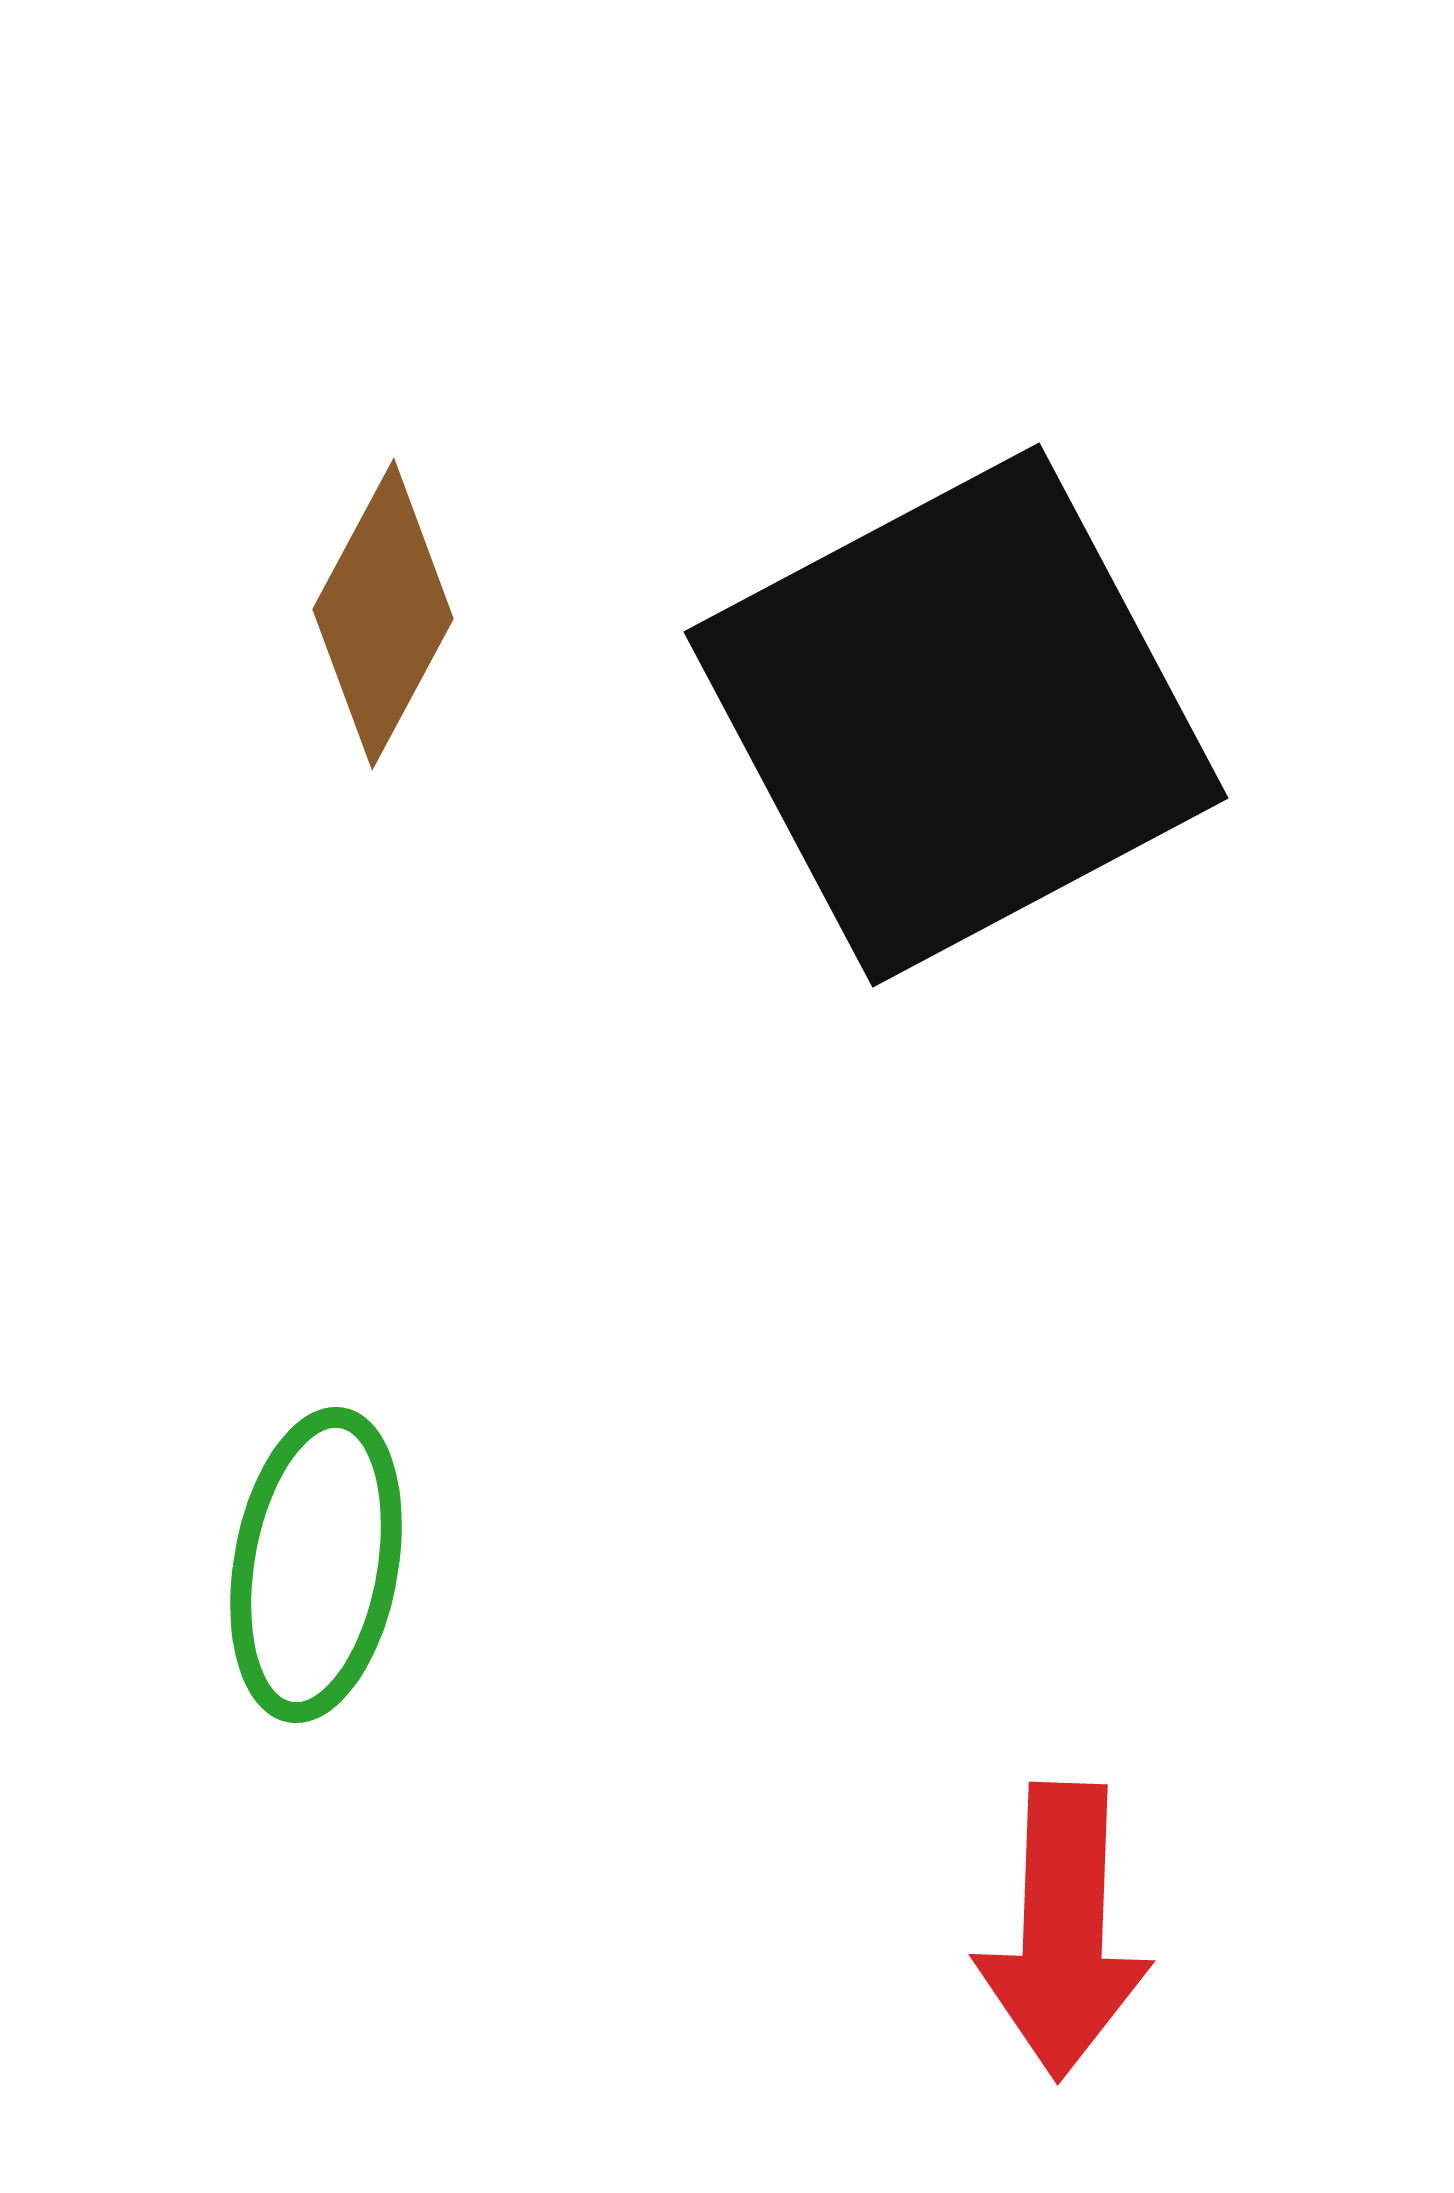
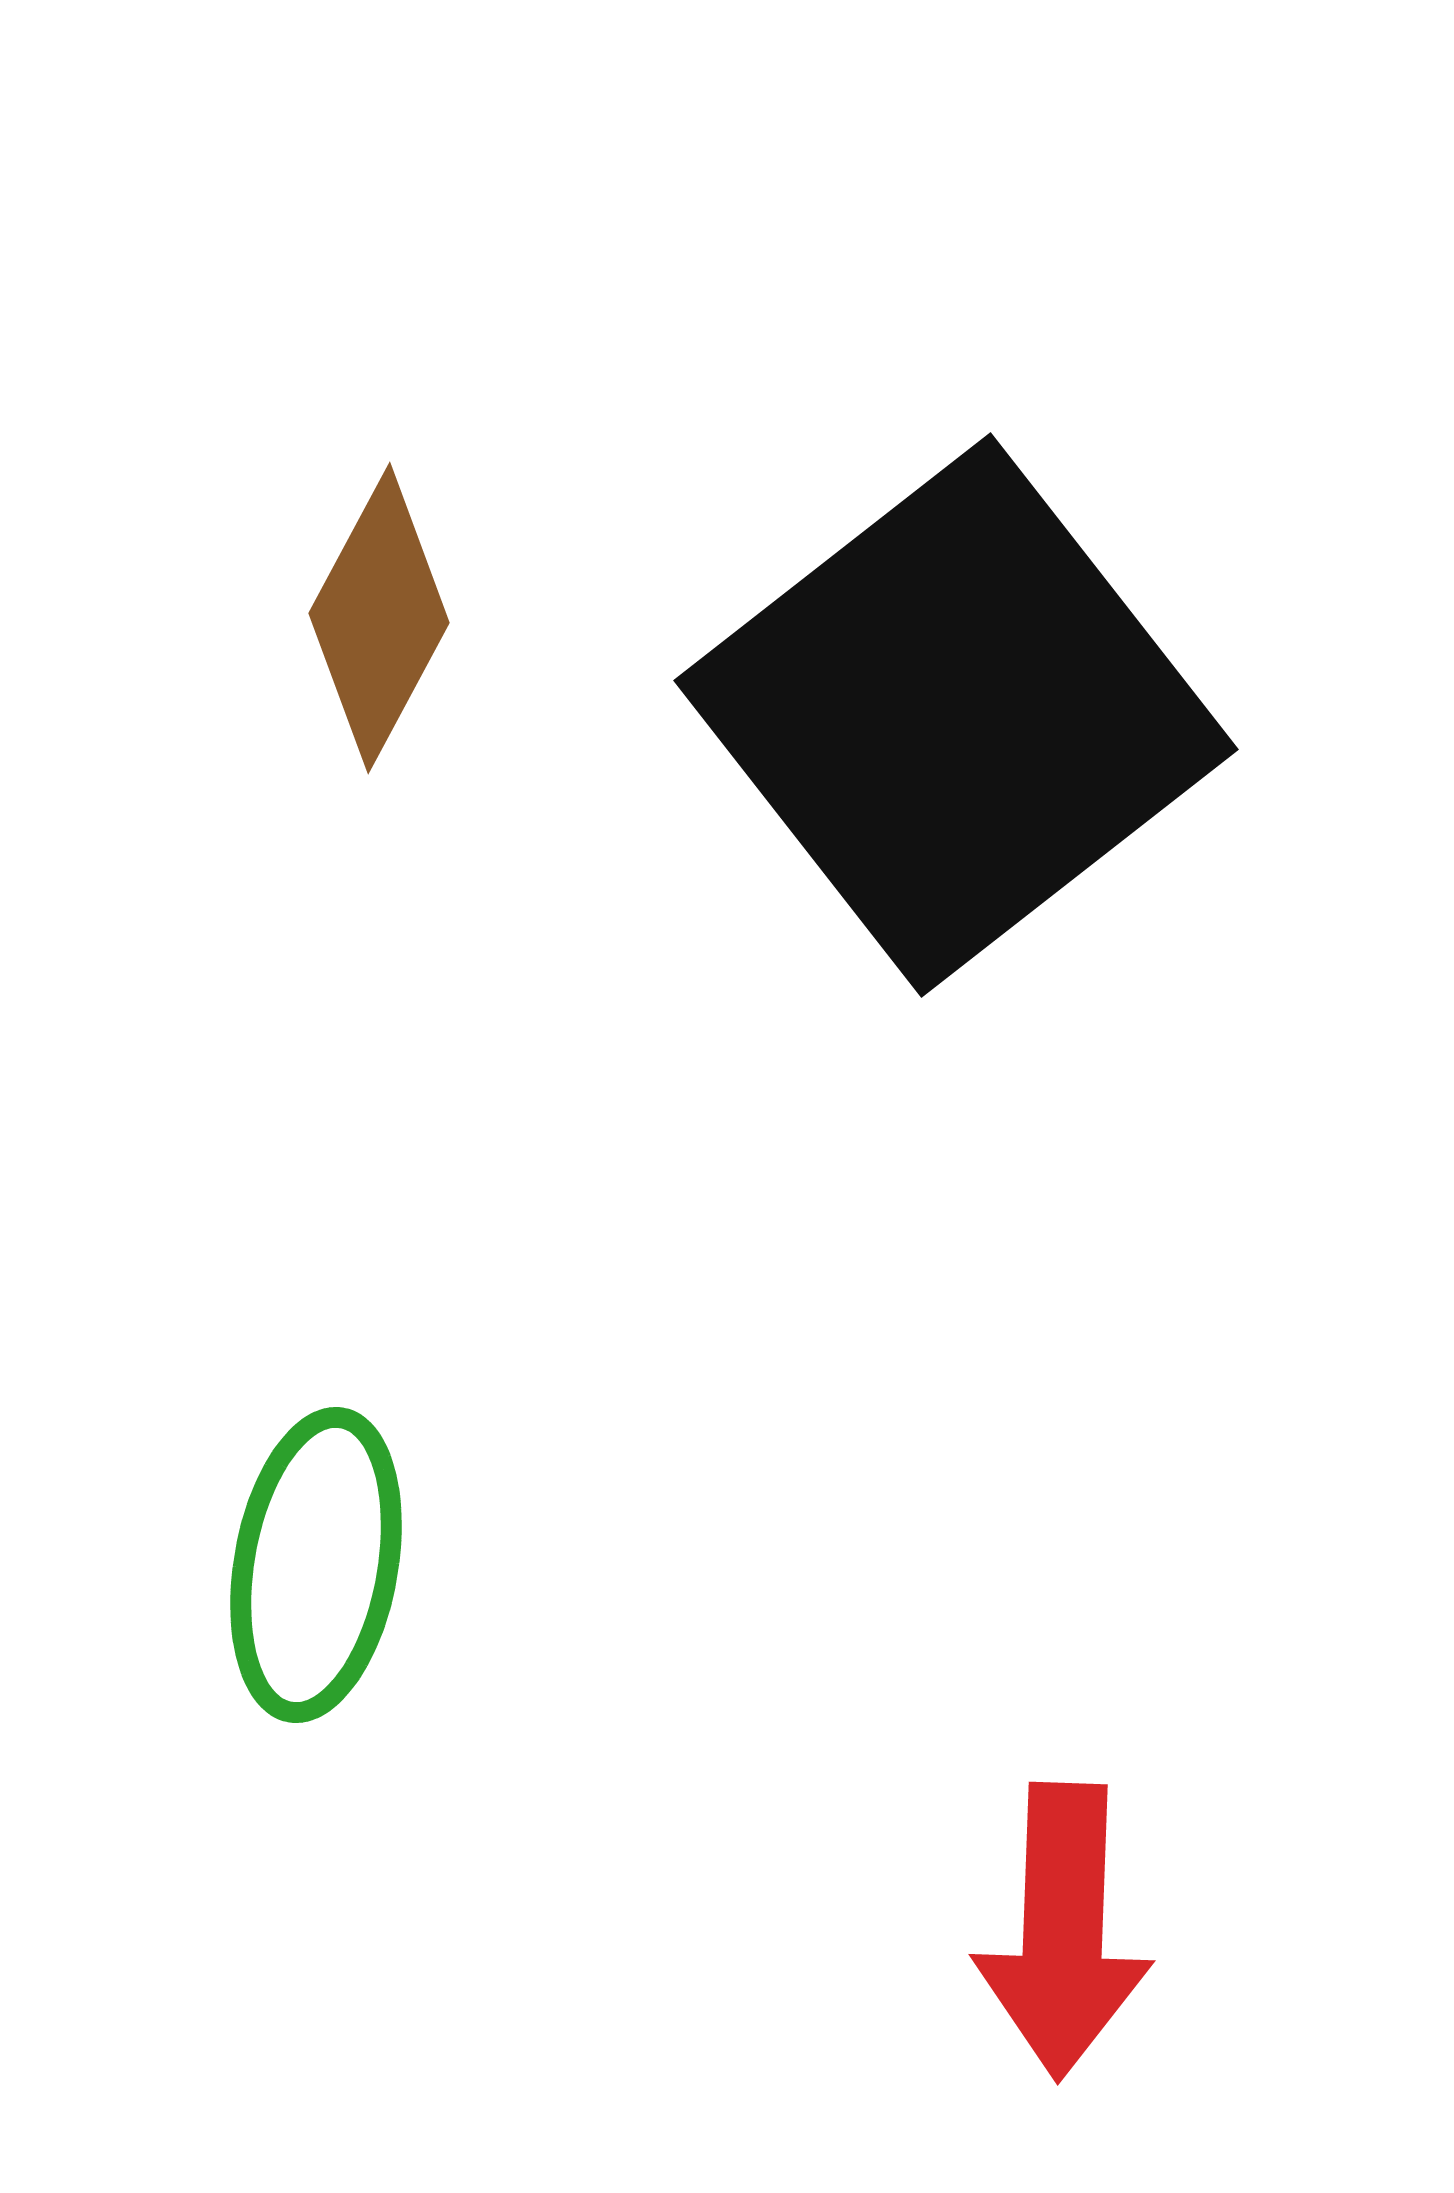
brown diamond: moved 4 px left, 4 px down
black square: rotated 10 degrees counterclockwise
